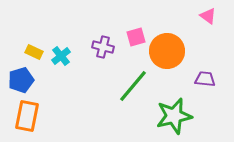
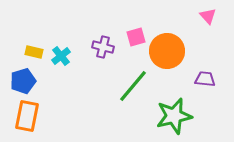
pink triangle: rotated 12 degrees clockwise
yellow rectangle: rotated 12 degrees counterclockwise
blue pentagon: moved 2 px right, 1 px down
